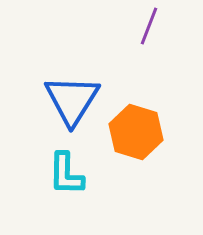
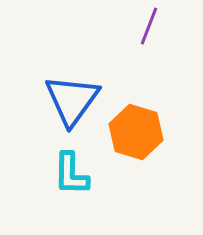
blue triangle: rotated 4 degrees clockwise
cyan L-shape: moved 5 px right
